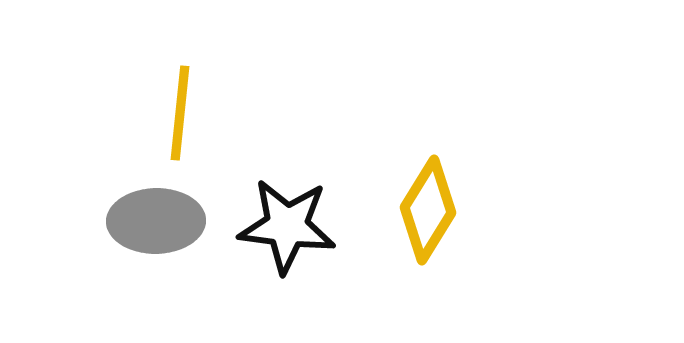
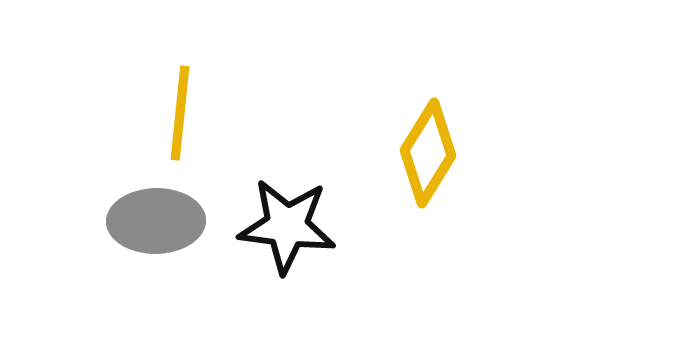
yellow diamond: moved 57 px up
